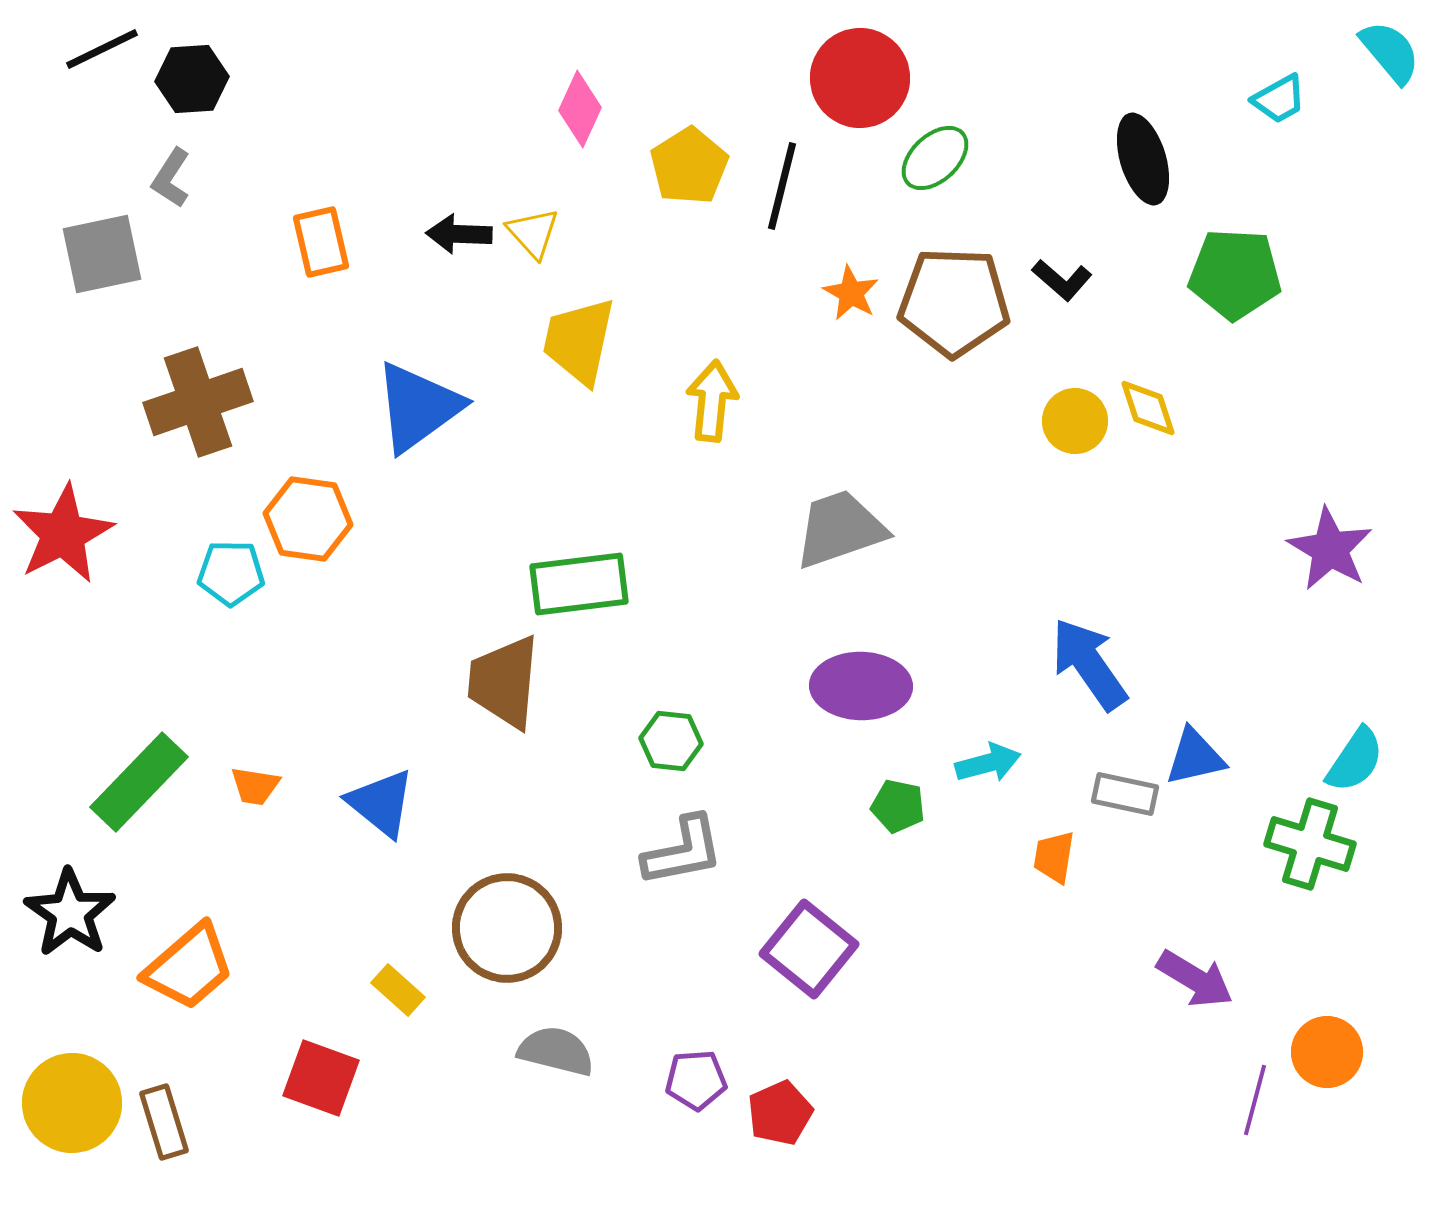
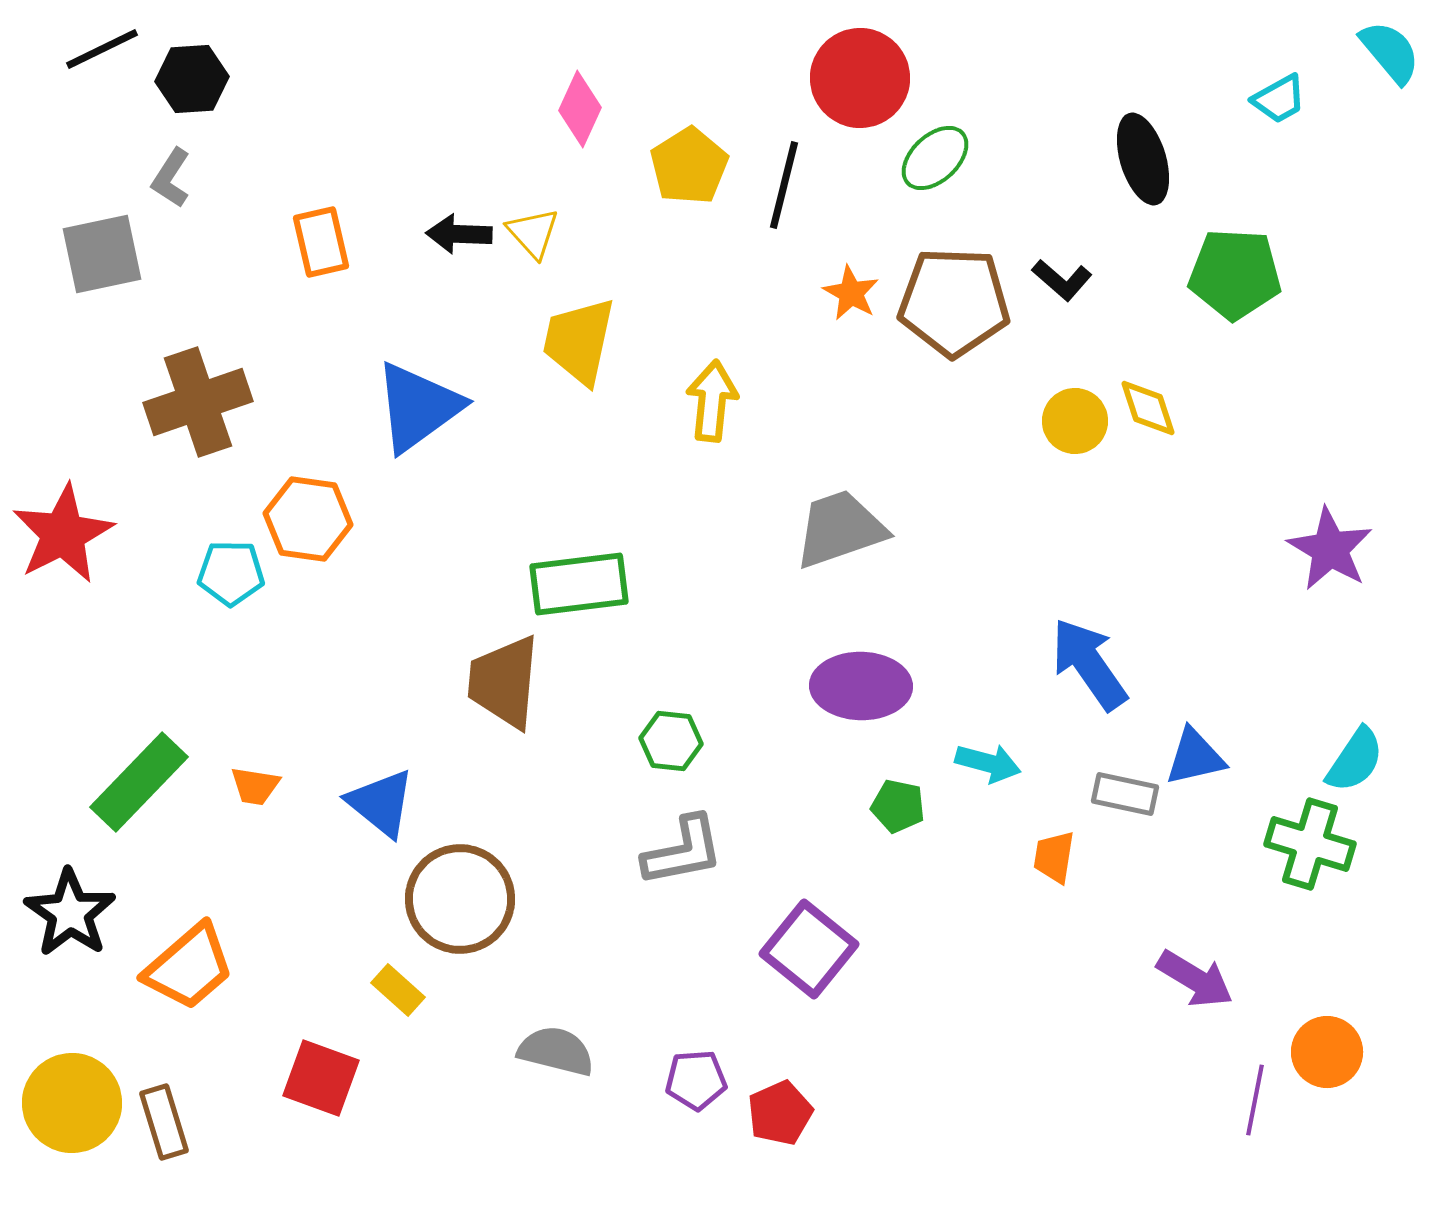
black line at (782, 186): moved 2 px right, 1 px up
cyan arrow at (988, 763): rotated 30 degrees clockwise
brown circle at (507, 928): moved 47 px left, 29 px up
purple line at (1255, 1100): rotated 4 degrees counterclockwise
